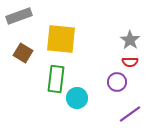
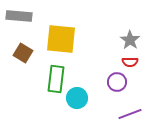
gray rectangle: rotated 25 degrees clockwise
purple line: rotated 15 degrees clockwise
